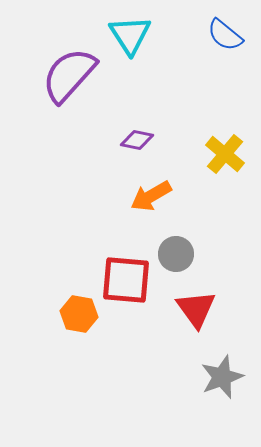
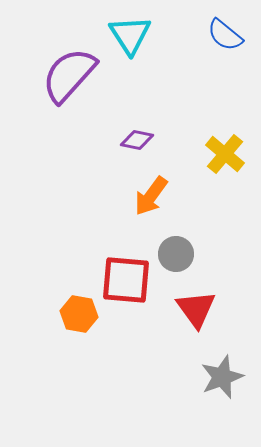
orange arrow: rotated 24 degrees counterclockwise
